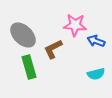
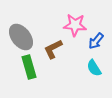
gray ellipse: moved 2 px left, 2 px down; rotated 8 degrees clockwise
blue arrow: rotated 72 degrees counterclockwise
cyan semicircle: moved 2 px left, 6 px up; rotated 72 degrees clockwise
